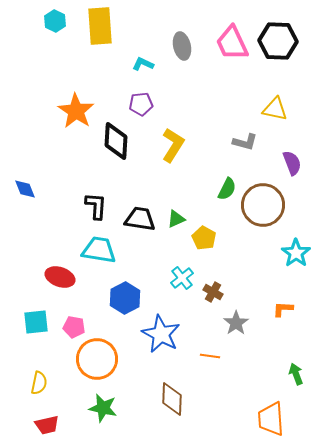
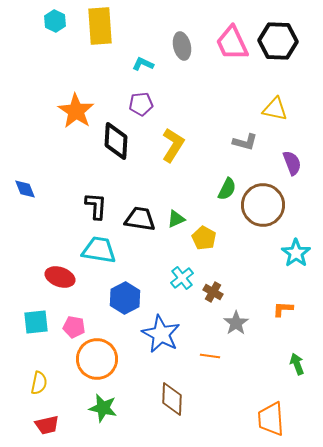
green arrow: moved 1 px right, 10 px up
